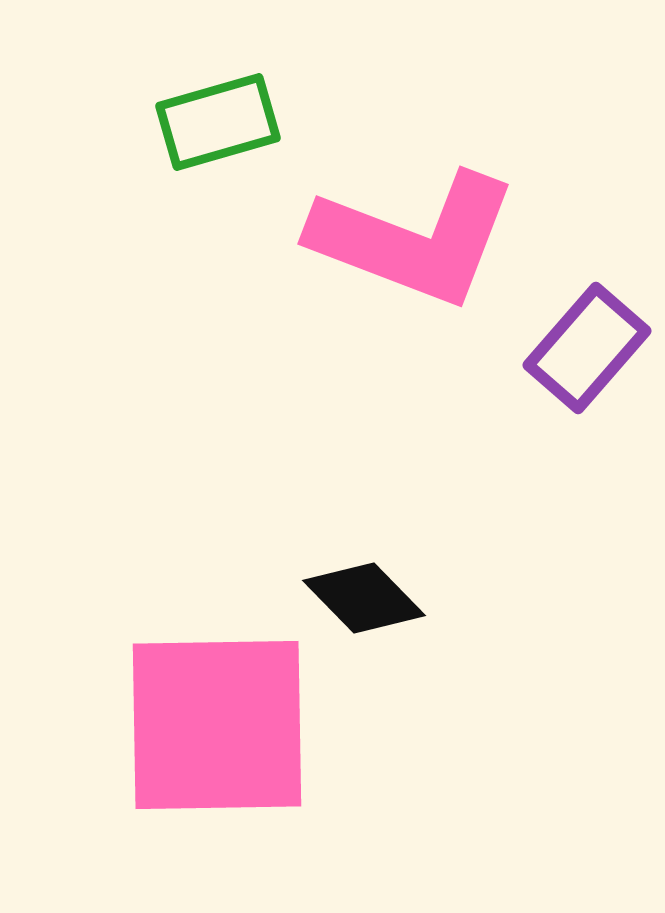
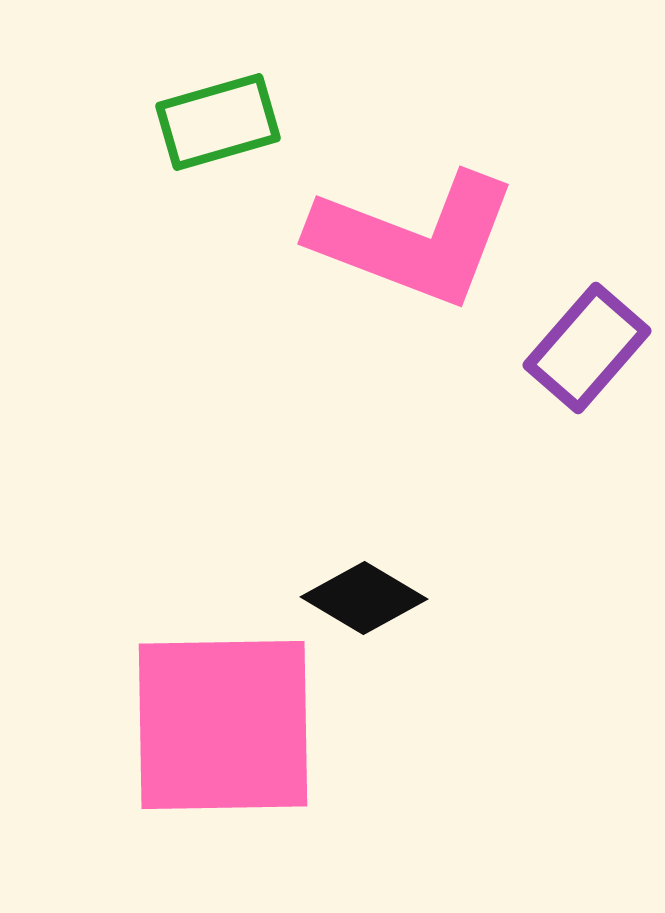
black diamond: rotated 15 degrees counterclockwise
pink square: moved 6 px right
